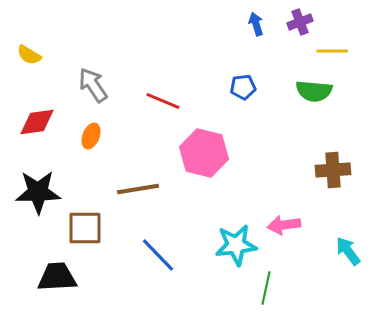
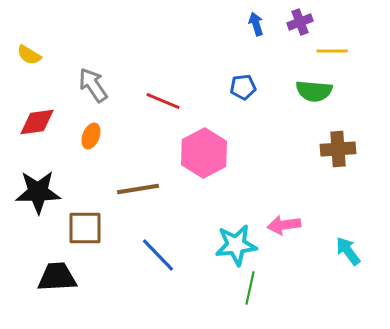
pink hexagon: rotated 18 degrees clockwise
brown cross: moved 5 px right, 21 px up
green line: moved 16 px left
